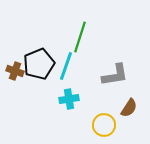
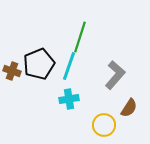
cyan line: moved 3 px right
brown cross: moved 3 px left
gray L-shape: rotated 40 degrees counterclockwise
